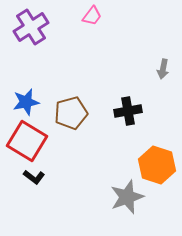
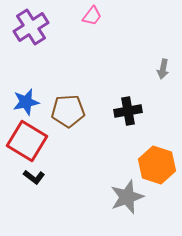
brown pentagon: moved 3 px left, 2 px up; rotated 12 degrees clockwise
